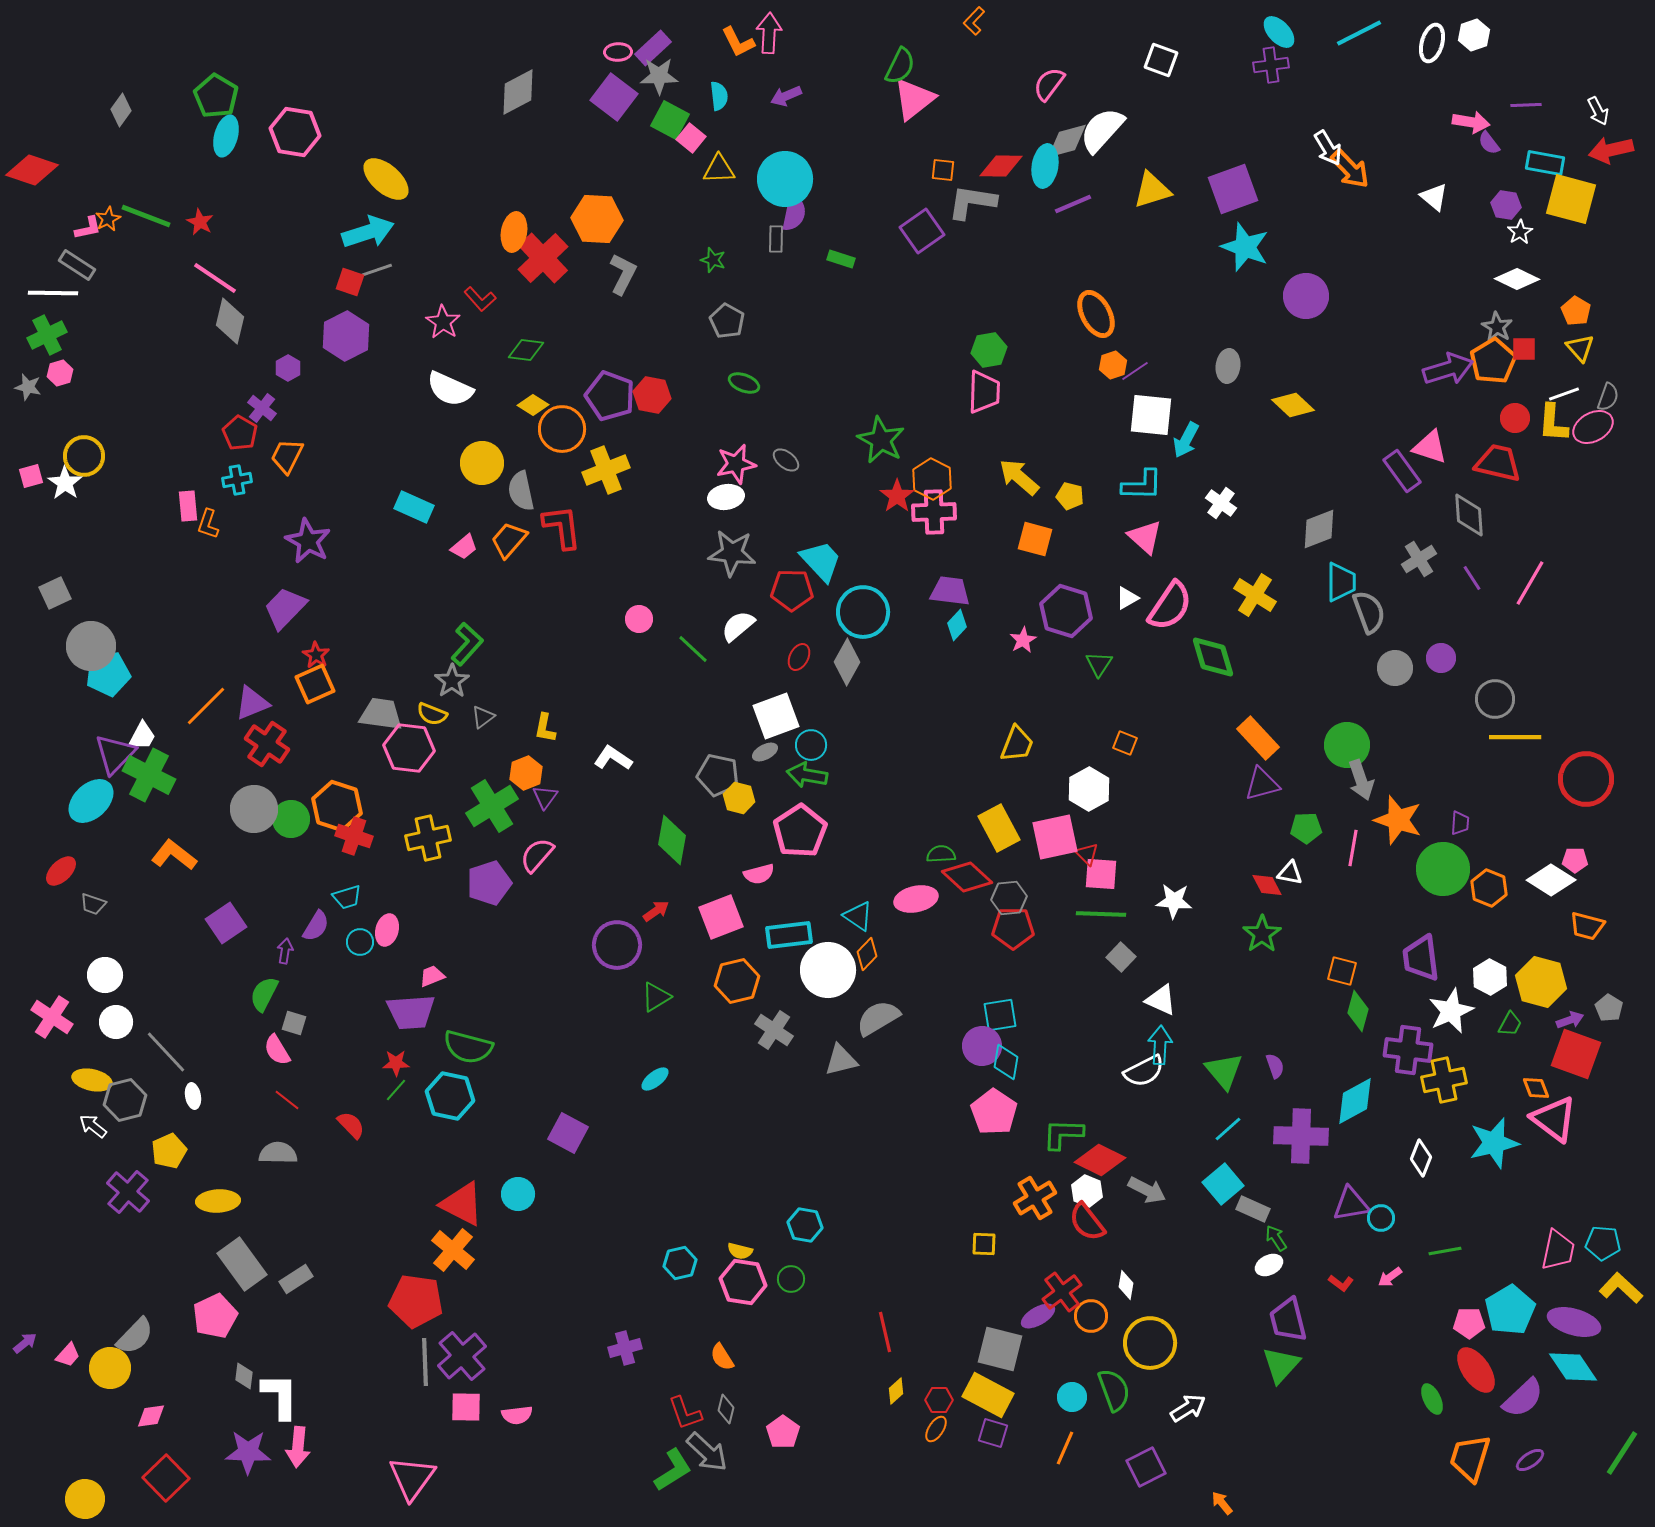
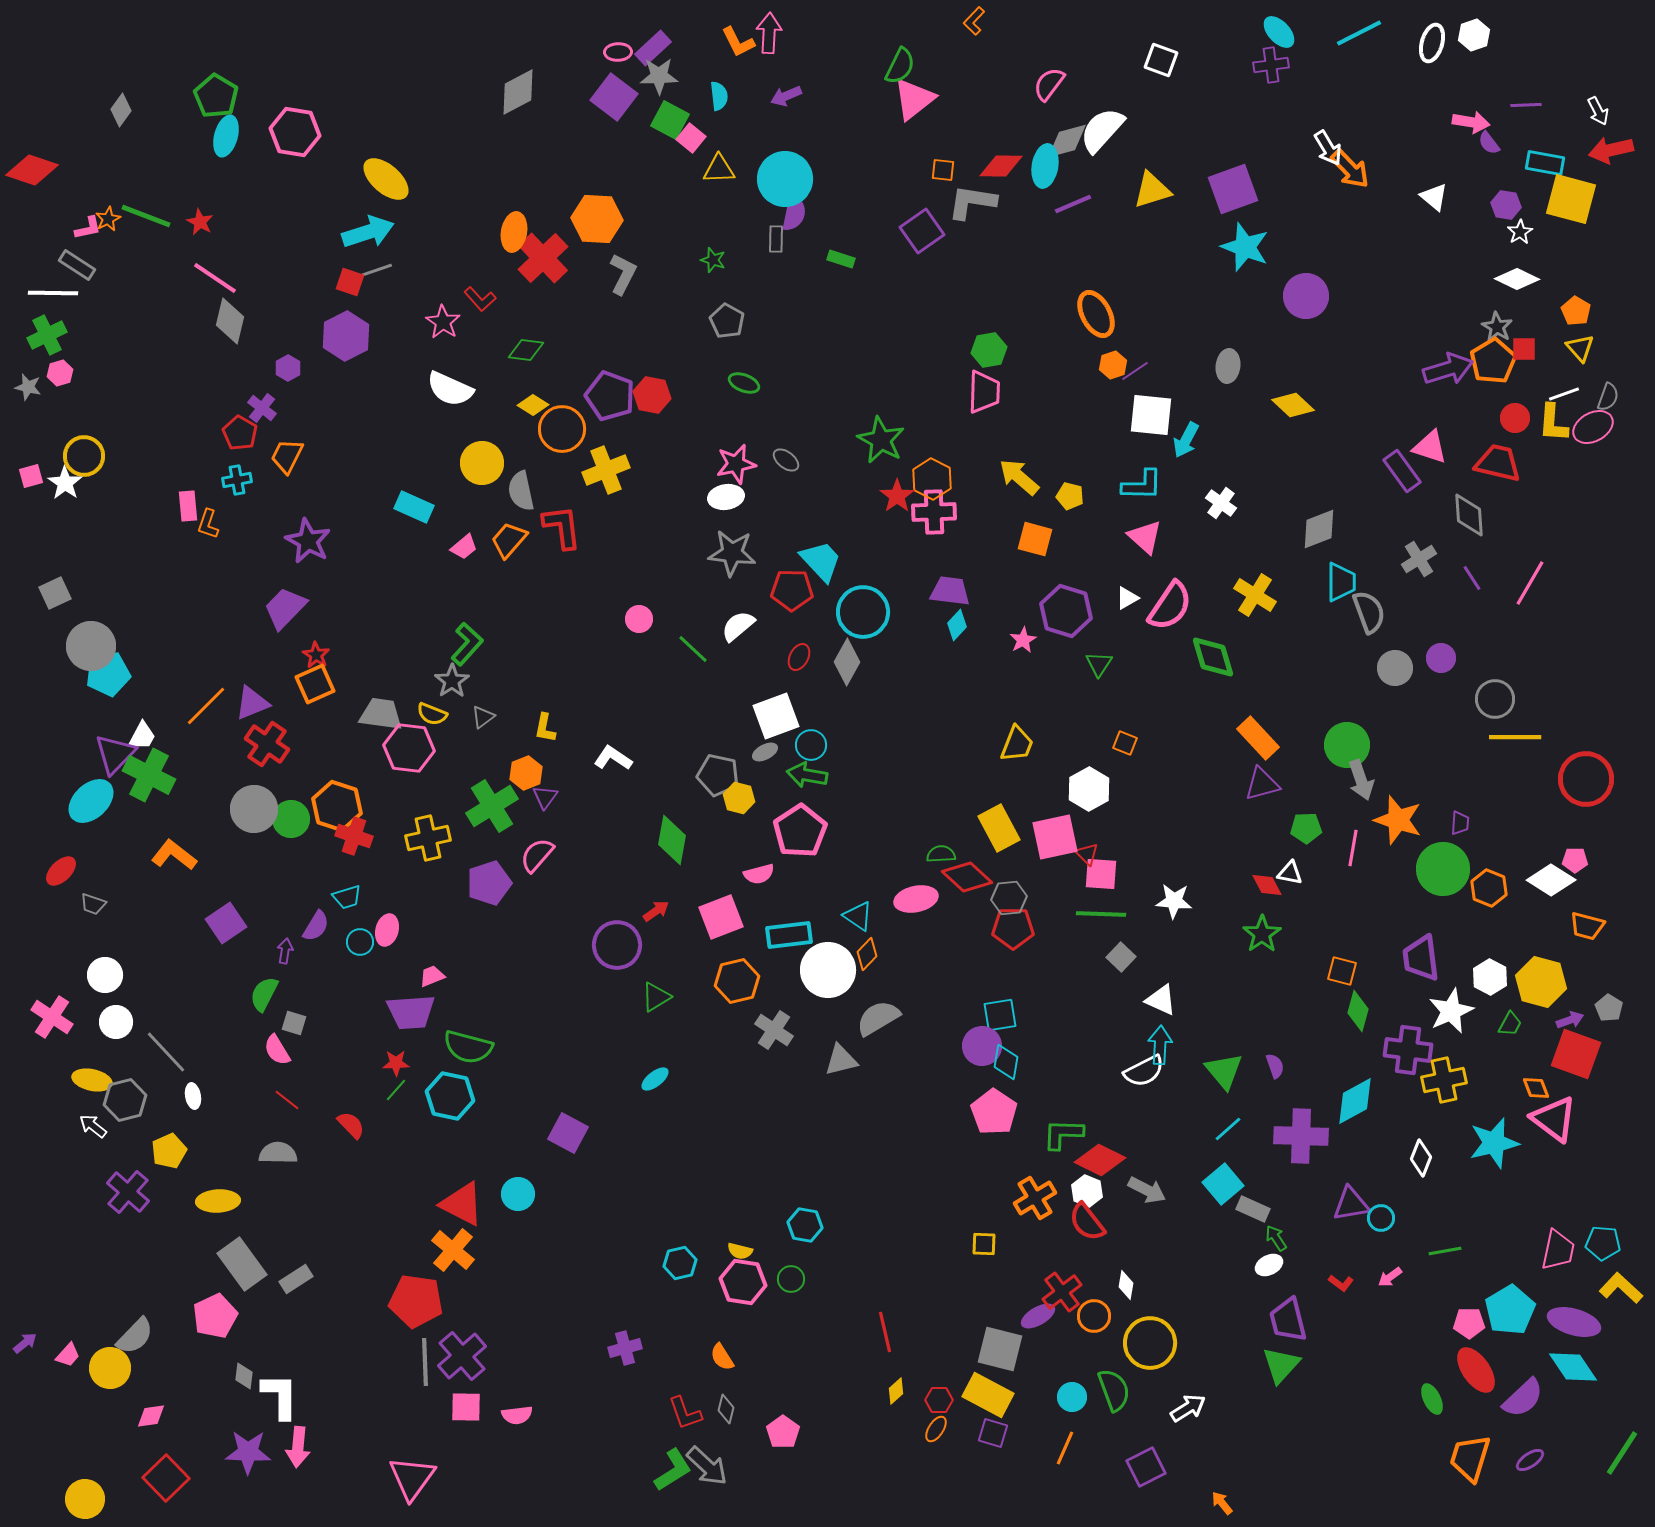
orange circle at (1091, 1316): moved 3 px right
gray arrow at (707, 1452): moved 14 px down
